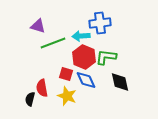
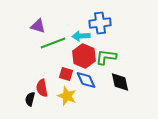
red hexagon: moved 1 px up
